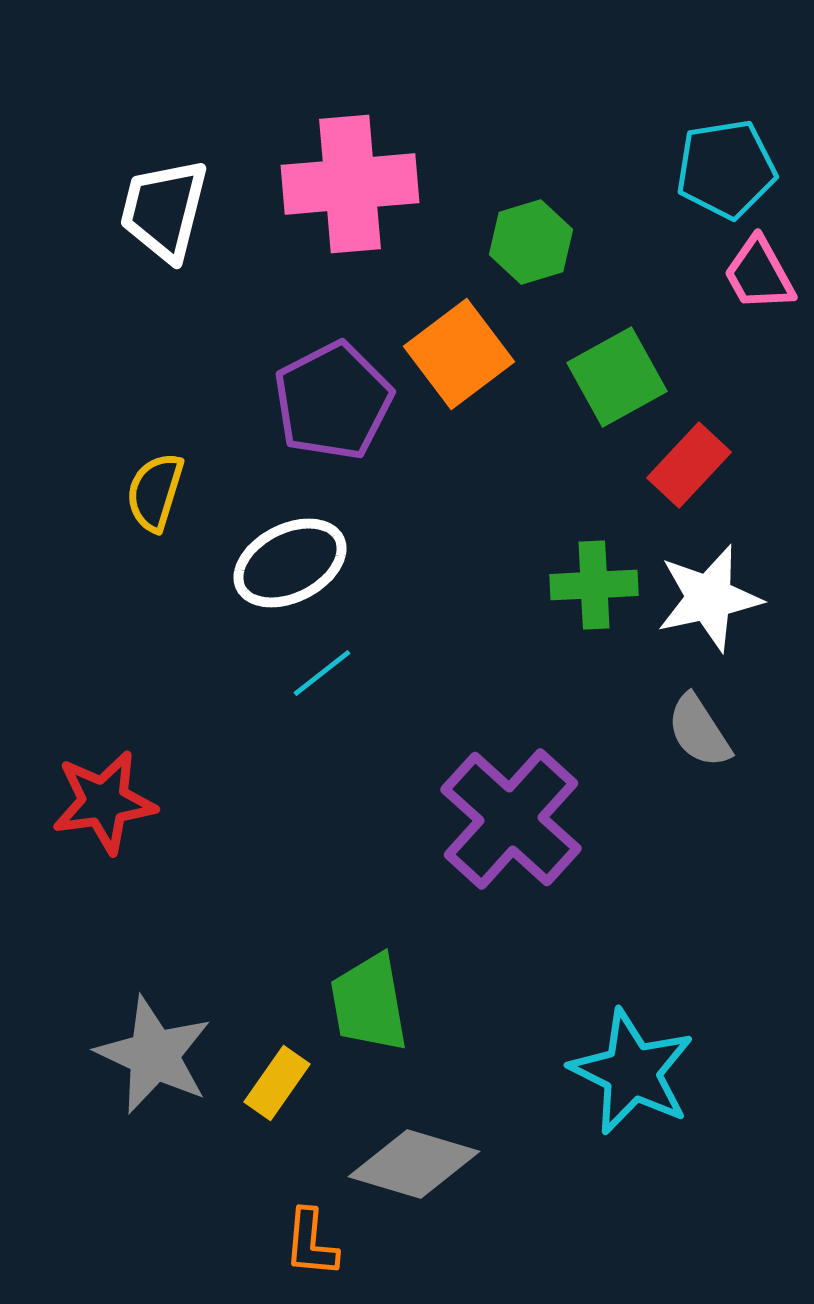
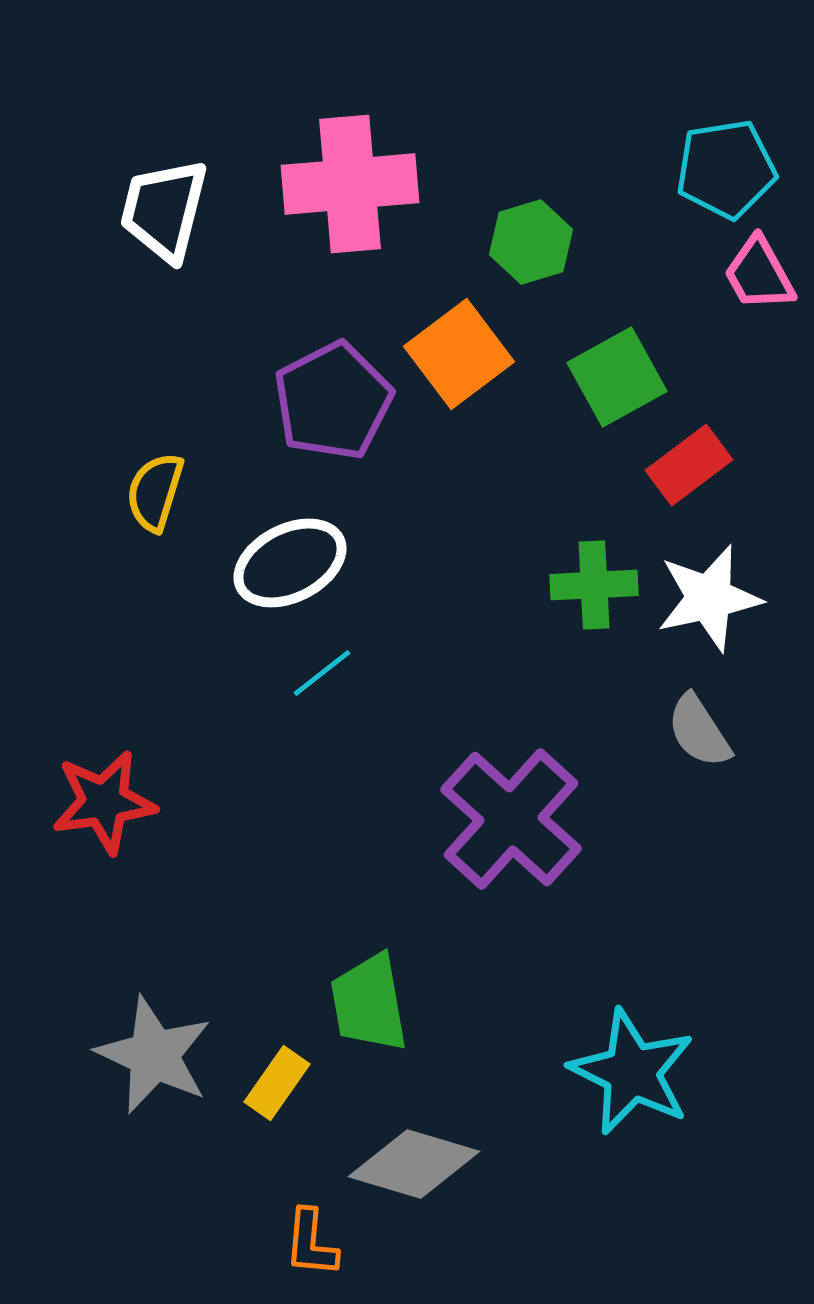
red rectangle: rotated 10 degrees clockwise
